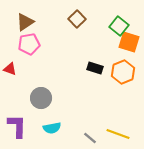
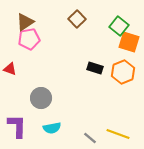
pink pentagon: moved 5 px up
